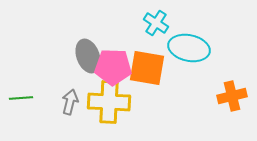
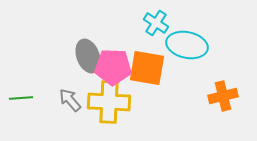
cyan ellipse: moved 2 px left, 3 px up
orange cross: moved 9 px left
gray arrow: moved 2 px up; rotated 55 degrees counterclockwise
